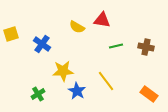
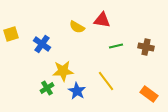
green cross: moved 9 px right, 6 px up
